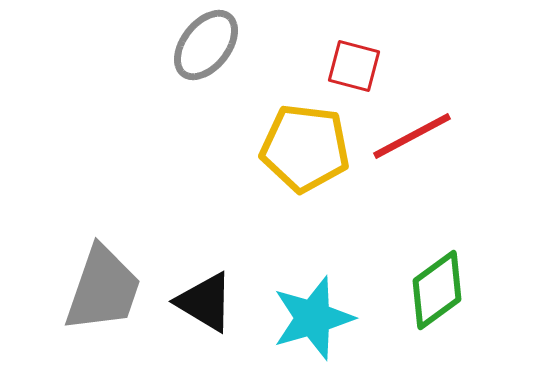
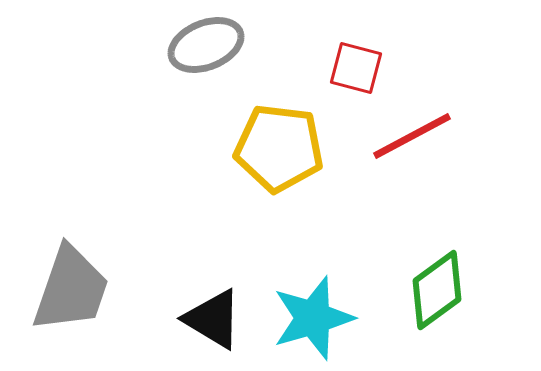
gray ellipse: rotated 30 degrees clockwise
red square: moved 2 px right, 2 px down
yellow pentagon: moved 26 px left
gray trapezoid: moved 32 px left
black triangle: moved 8 px right, 17 px down
